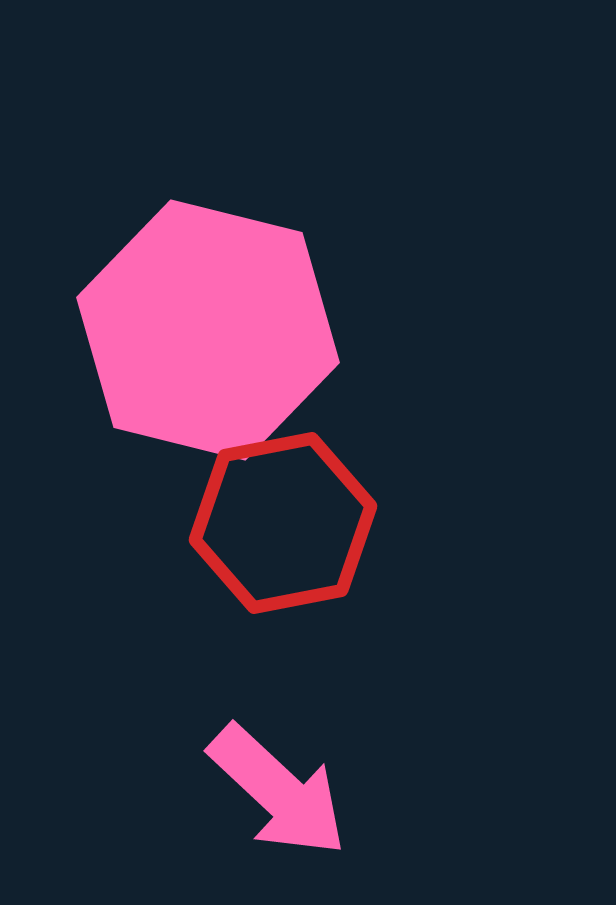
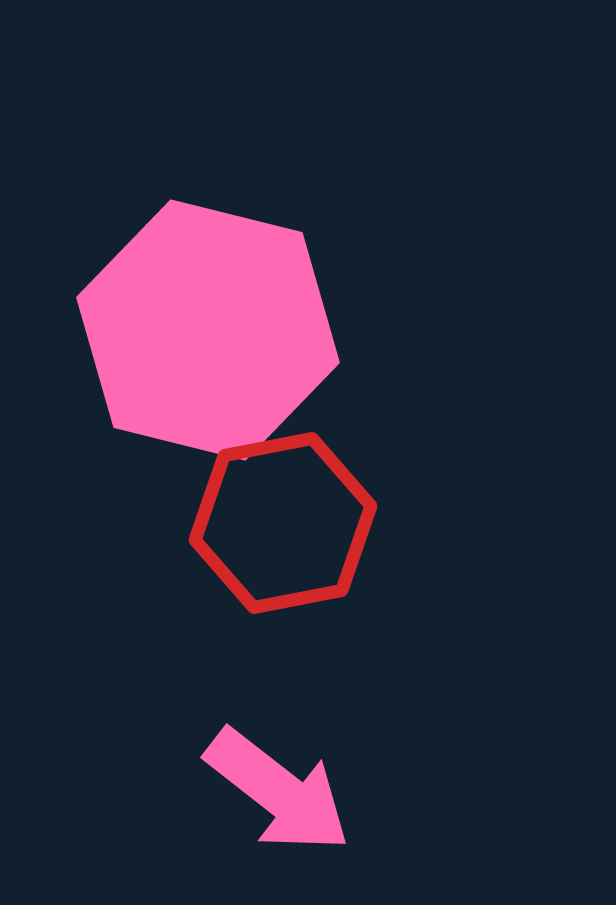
pink arrow: rotated 5 degrees counterclockwise
